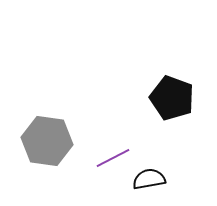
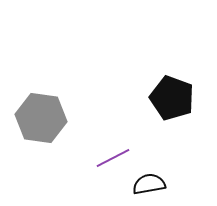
gray hexagon: moved 6 px left, 23 px up
black semicircle: moved 5 px down
